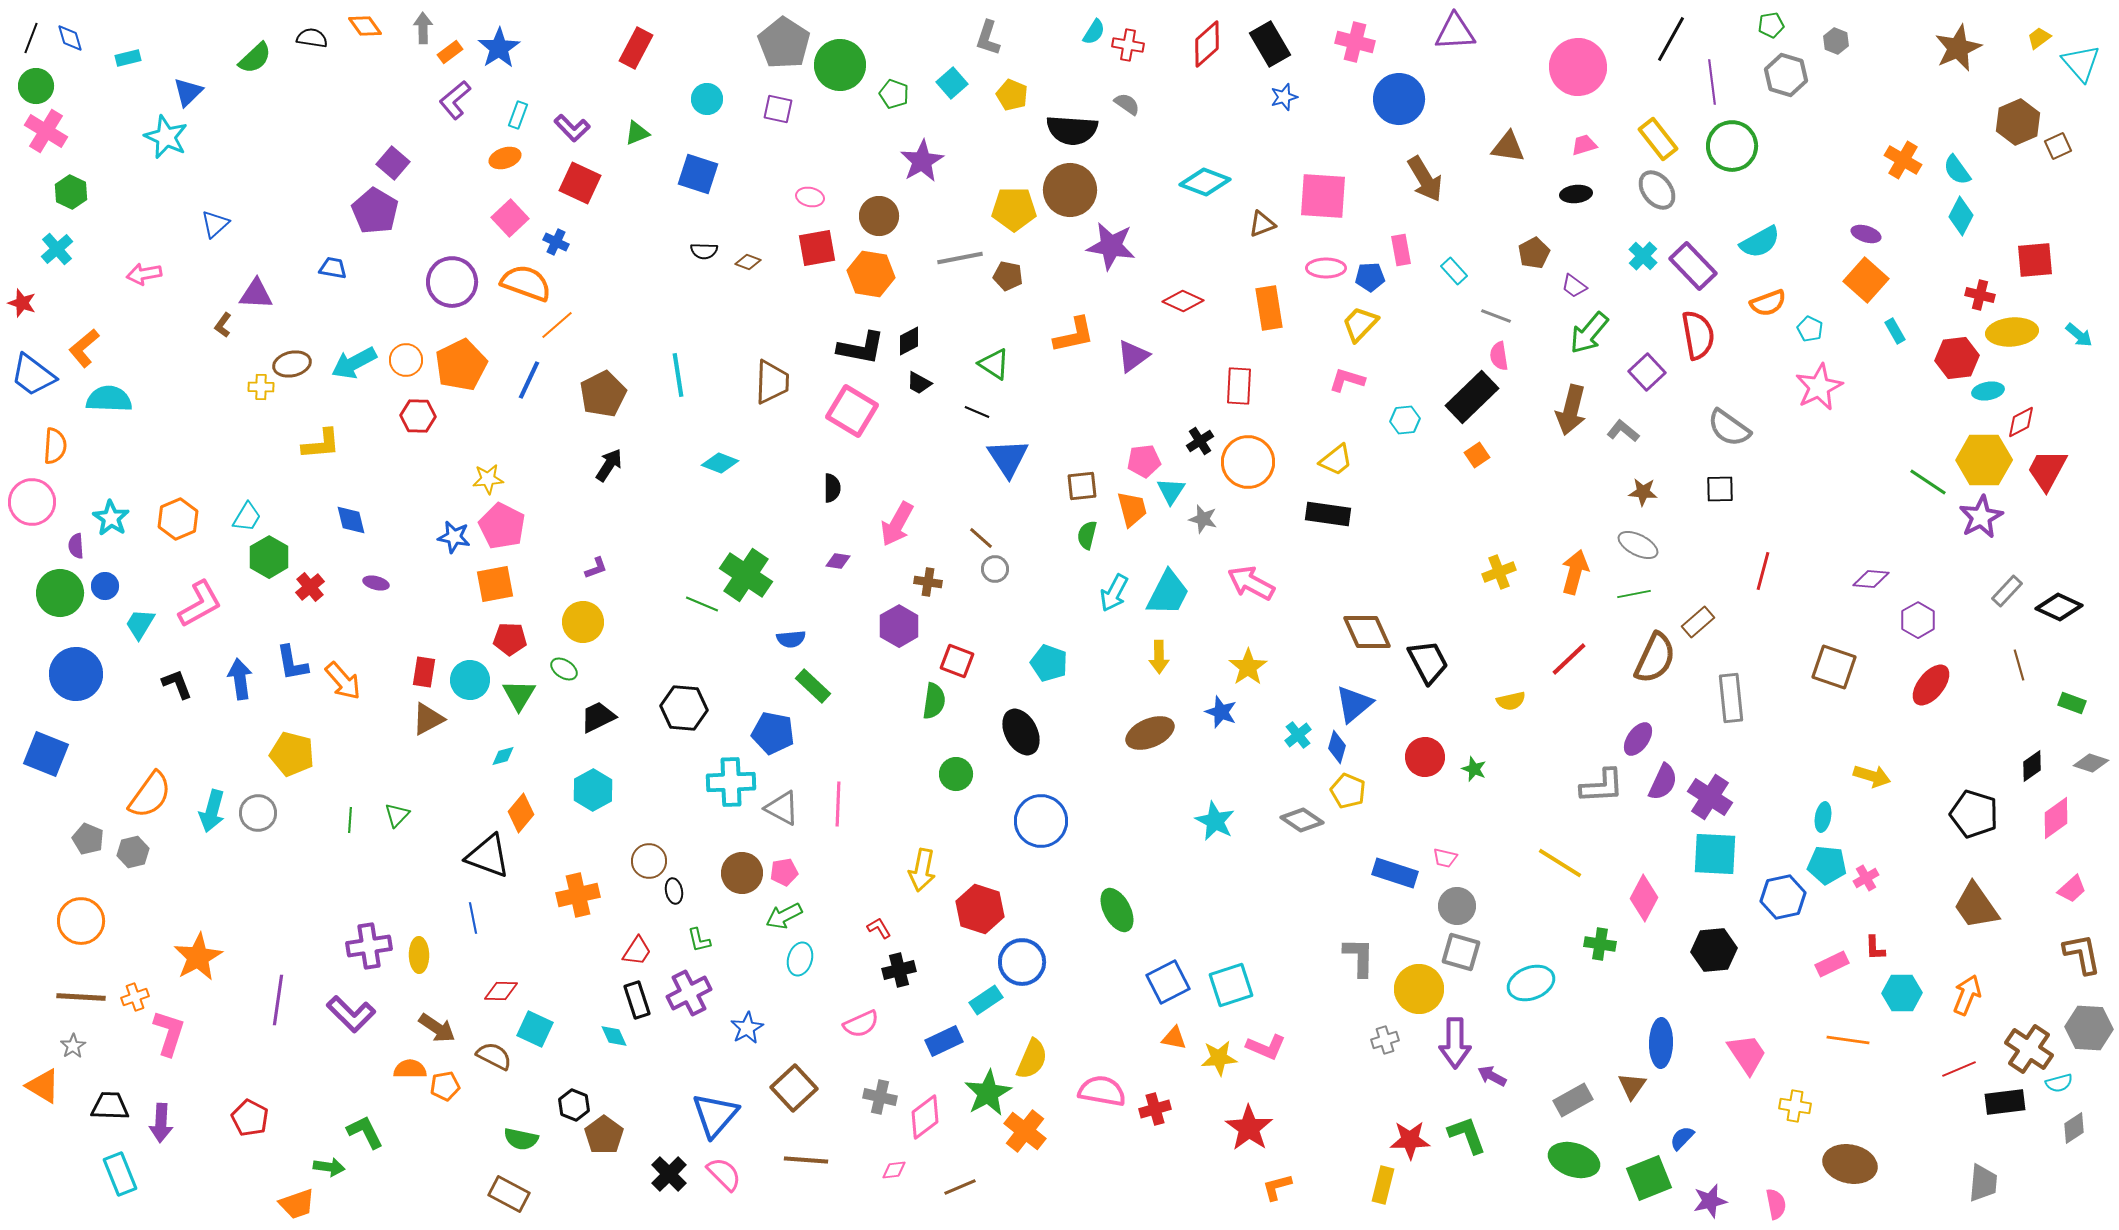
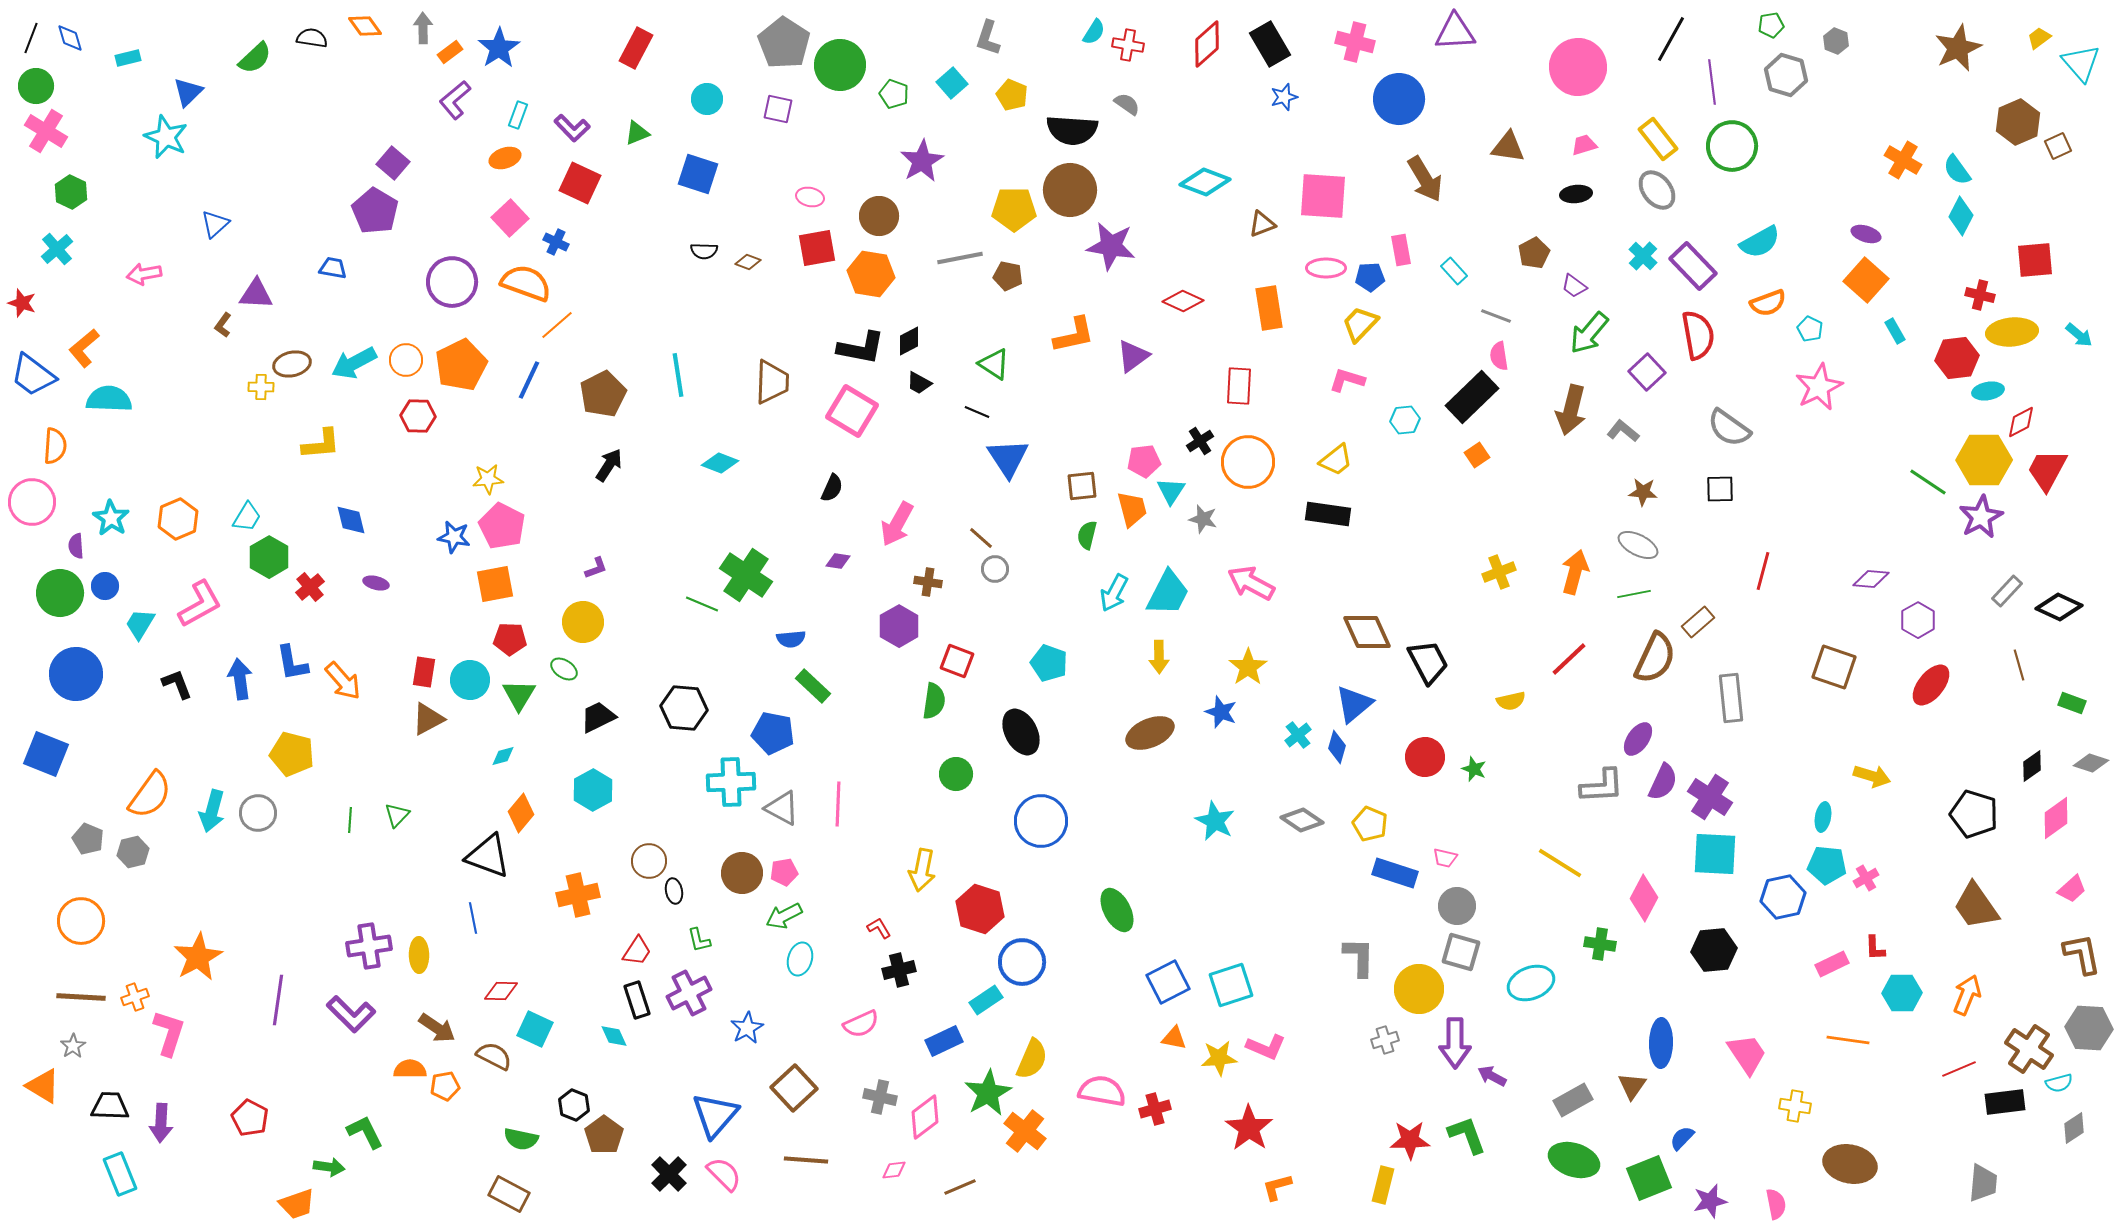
black semicircle at (832, 488): rotated 24 degrees clockwise
yellow pentagon at (1348, 791): moved 22 px right, 33 px down
